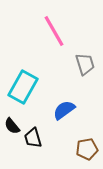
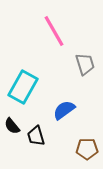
black trapezoid: moved 3 px right, 2 px up
brown pentagon: rotated 10 degrees clockwise
